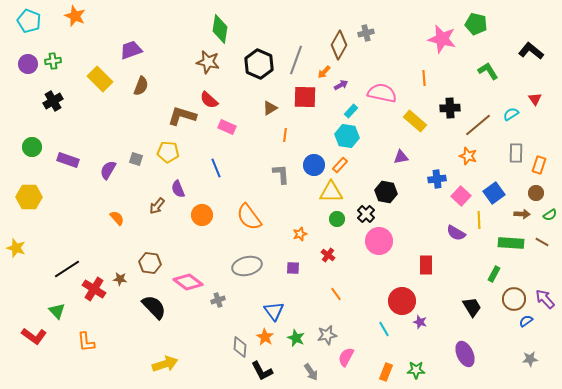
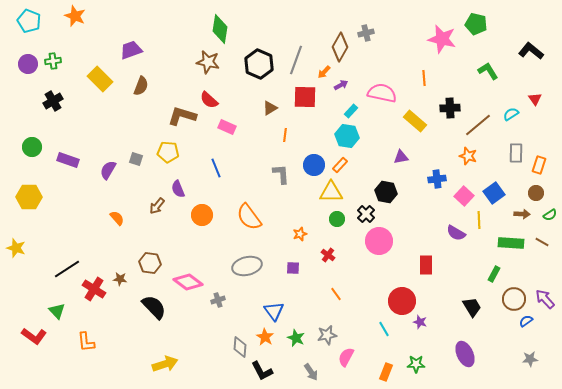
brown diamond at (339, 45): moved 1 px right, 2 px down
pink square at (461, 196): moved 3 px right
green star at (416, 370): moved 6 px up
